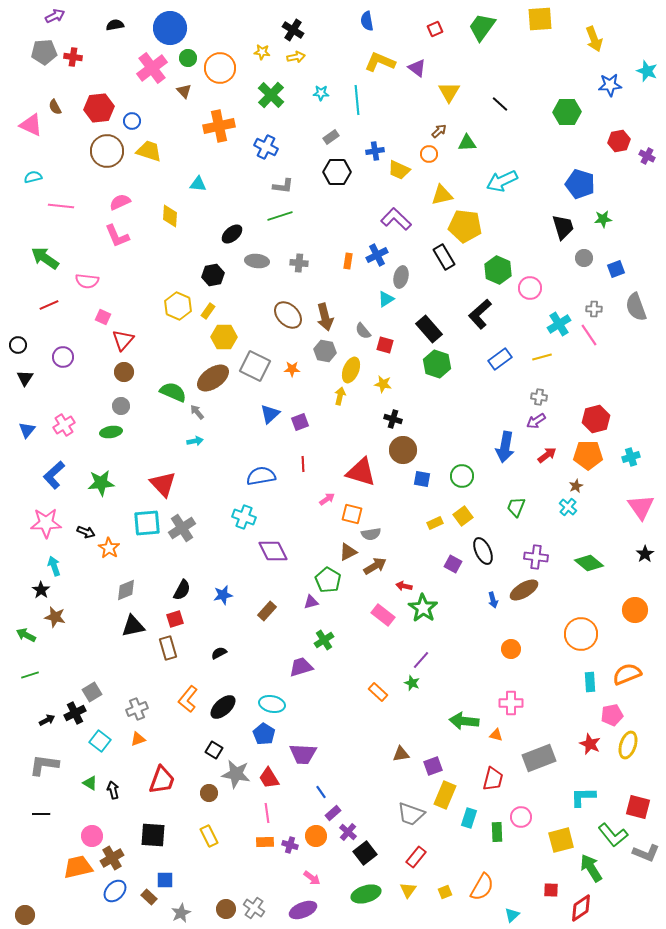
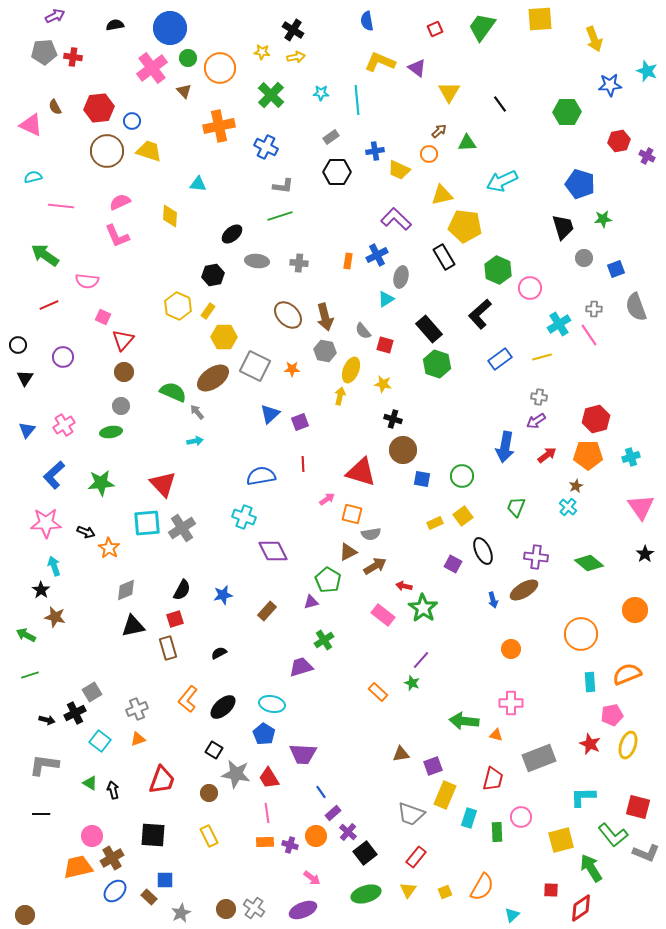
black line at (500, 104): rotated 12 degrees clockwise
green arrow at (45, 258): moved 3 px up
black arrow at (47, 720): rotated 42 degrees clockwise
